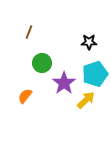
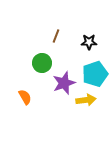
brown line: moved 27 px right, 4 px down
purple star: rotated 15 degrees clockwise
orange semicircle: moved 1 px down; rotated 112 degrees clockwise
yellow arrow: rotated 36 degrees clockwise
